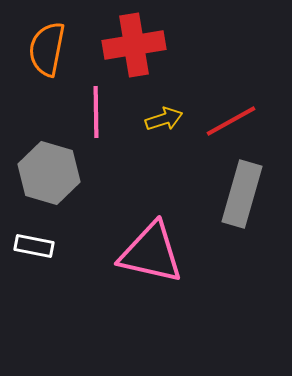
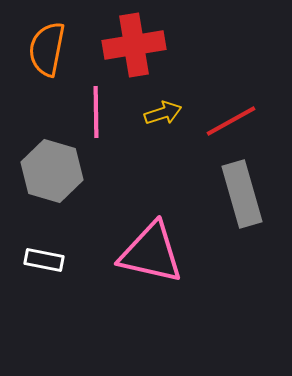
yellow arrow: moved 1 px left, 6 px up
gray hexagon: moved 3 px right, 2 px up
gray rectangle: rotated 32 degrees counterclockwise
white rectangle: moved 10 px right, 14 px down
